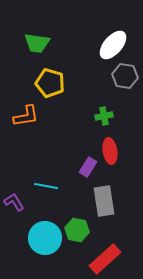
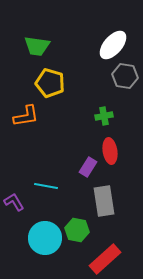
green trapezoid: moved 3 px down
